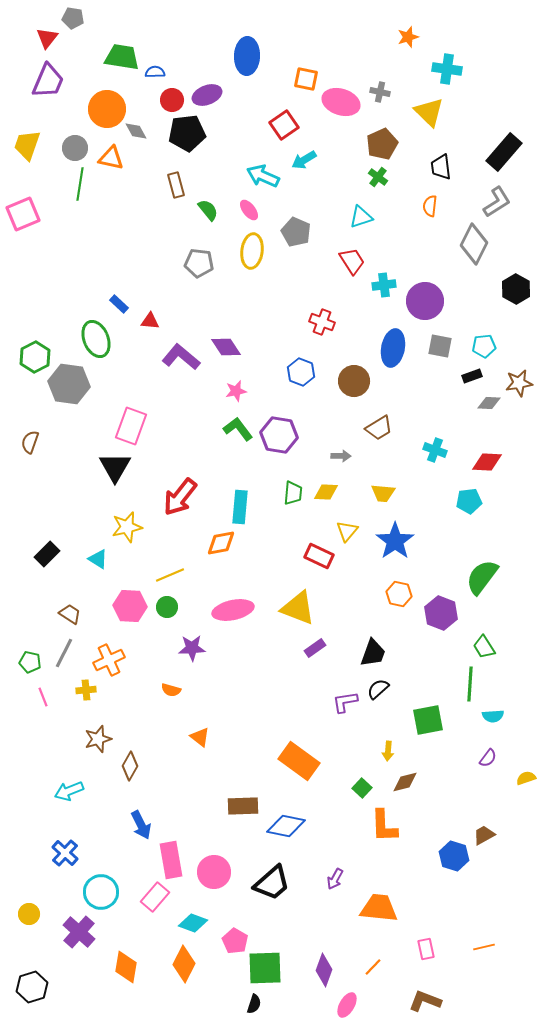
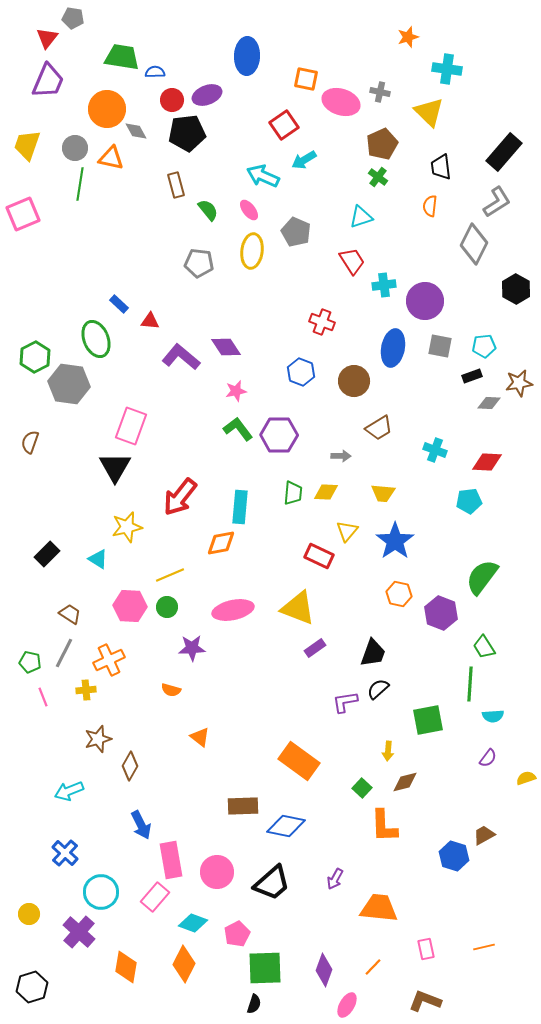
purple hexagon at (279, 435): rotated 9 degrees counterclockwise
pink circle at (214, 872): moved 3 px right
pink pentagon at (235, 941): moved 2 px right, 7 px up; rotated 15 degrees clockwise
